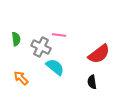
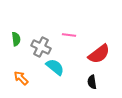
pink line: moved 10 px right
